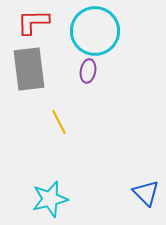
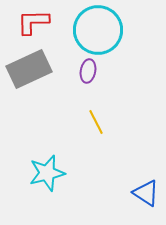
cyan circle: moved 3 px right, 1 px up
gray rectangle: rotated 72 degrees clockwise
yellow line: moved 37 px right
blue triangle: rotated 12 degrees counterclockwise
cyan star: moved 3 px left, 26 px up
